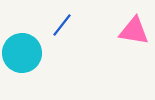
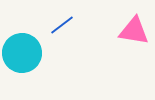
blue line: rotated 15 degrees clockwise
